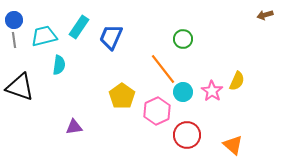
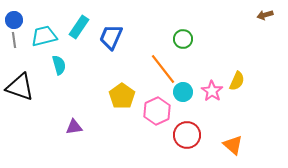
cyan semicircle: rotated 24 degrees counterclockwise
